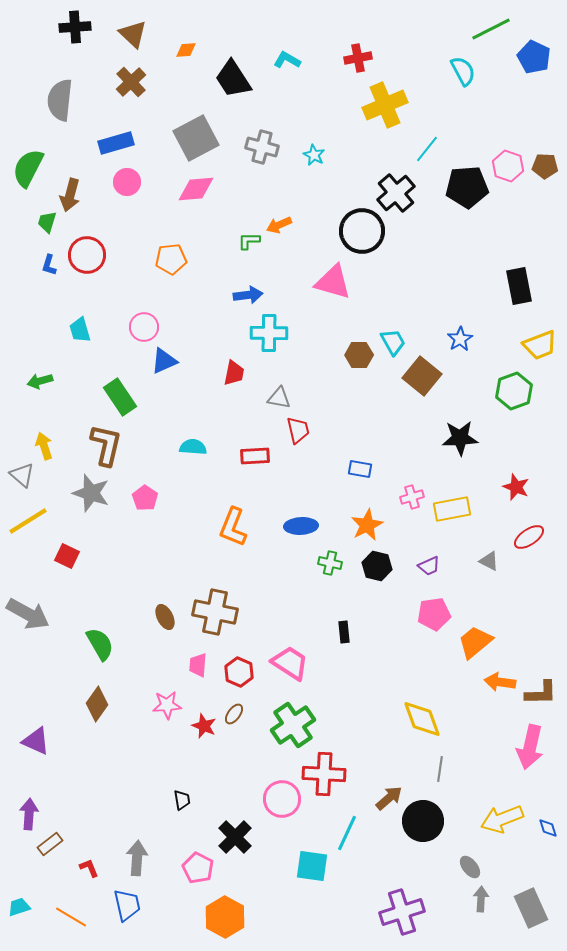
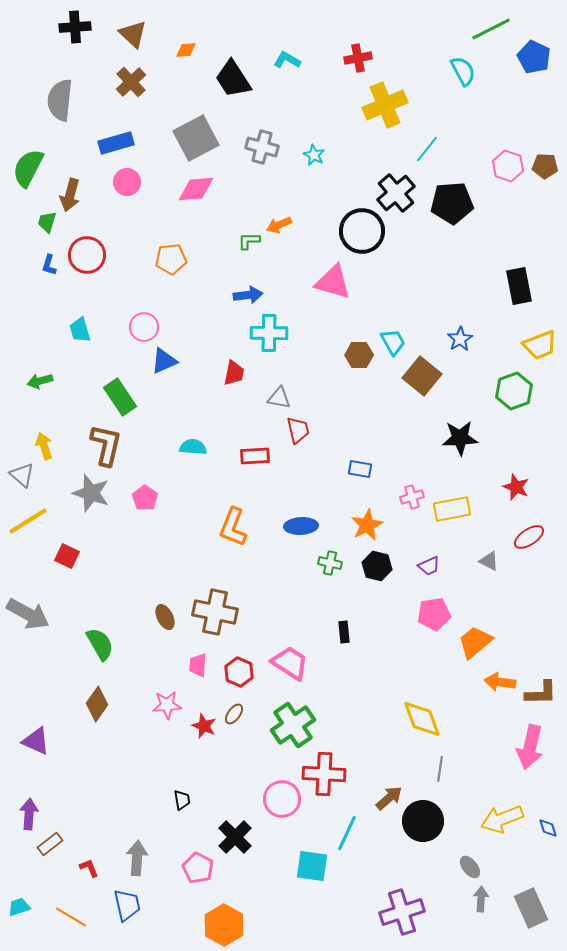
black pentagon at (467, 187): moved 15 px left, 16 px down
orange hexagon at (225, 917): moved 1 px left, 8 px down
